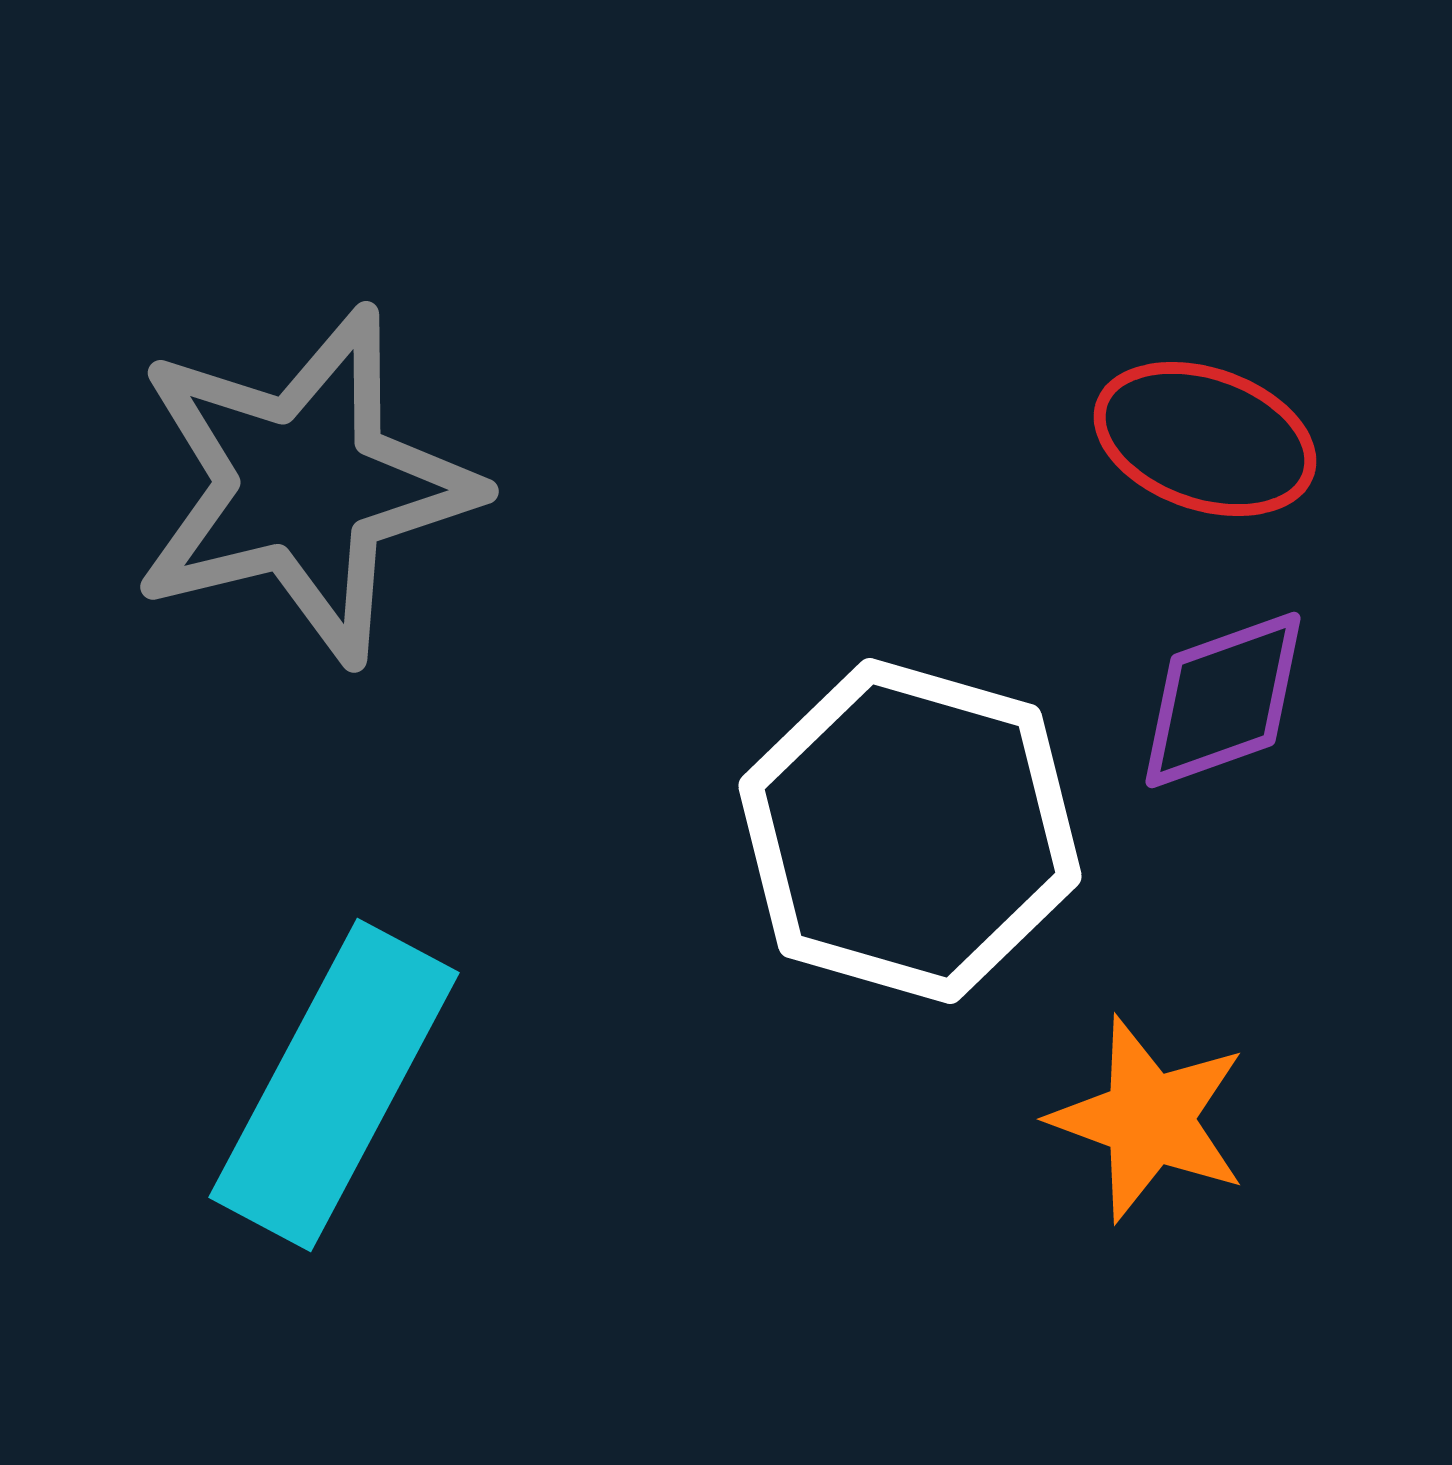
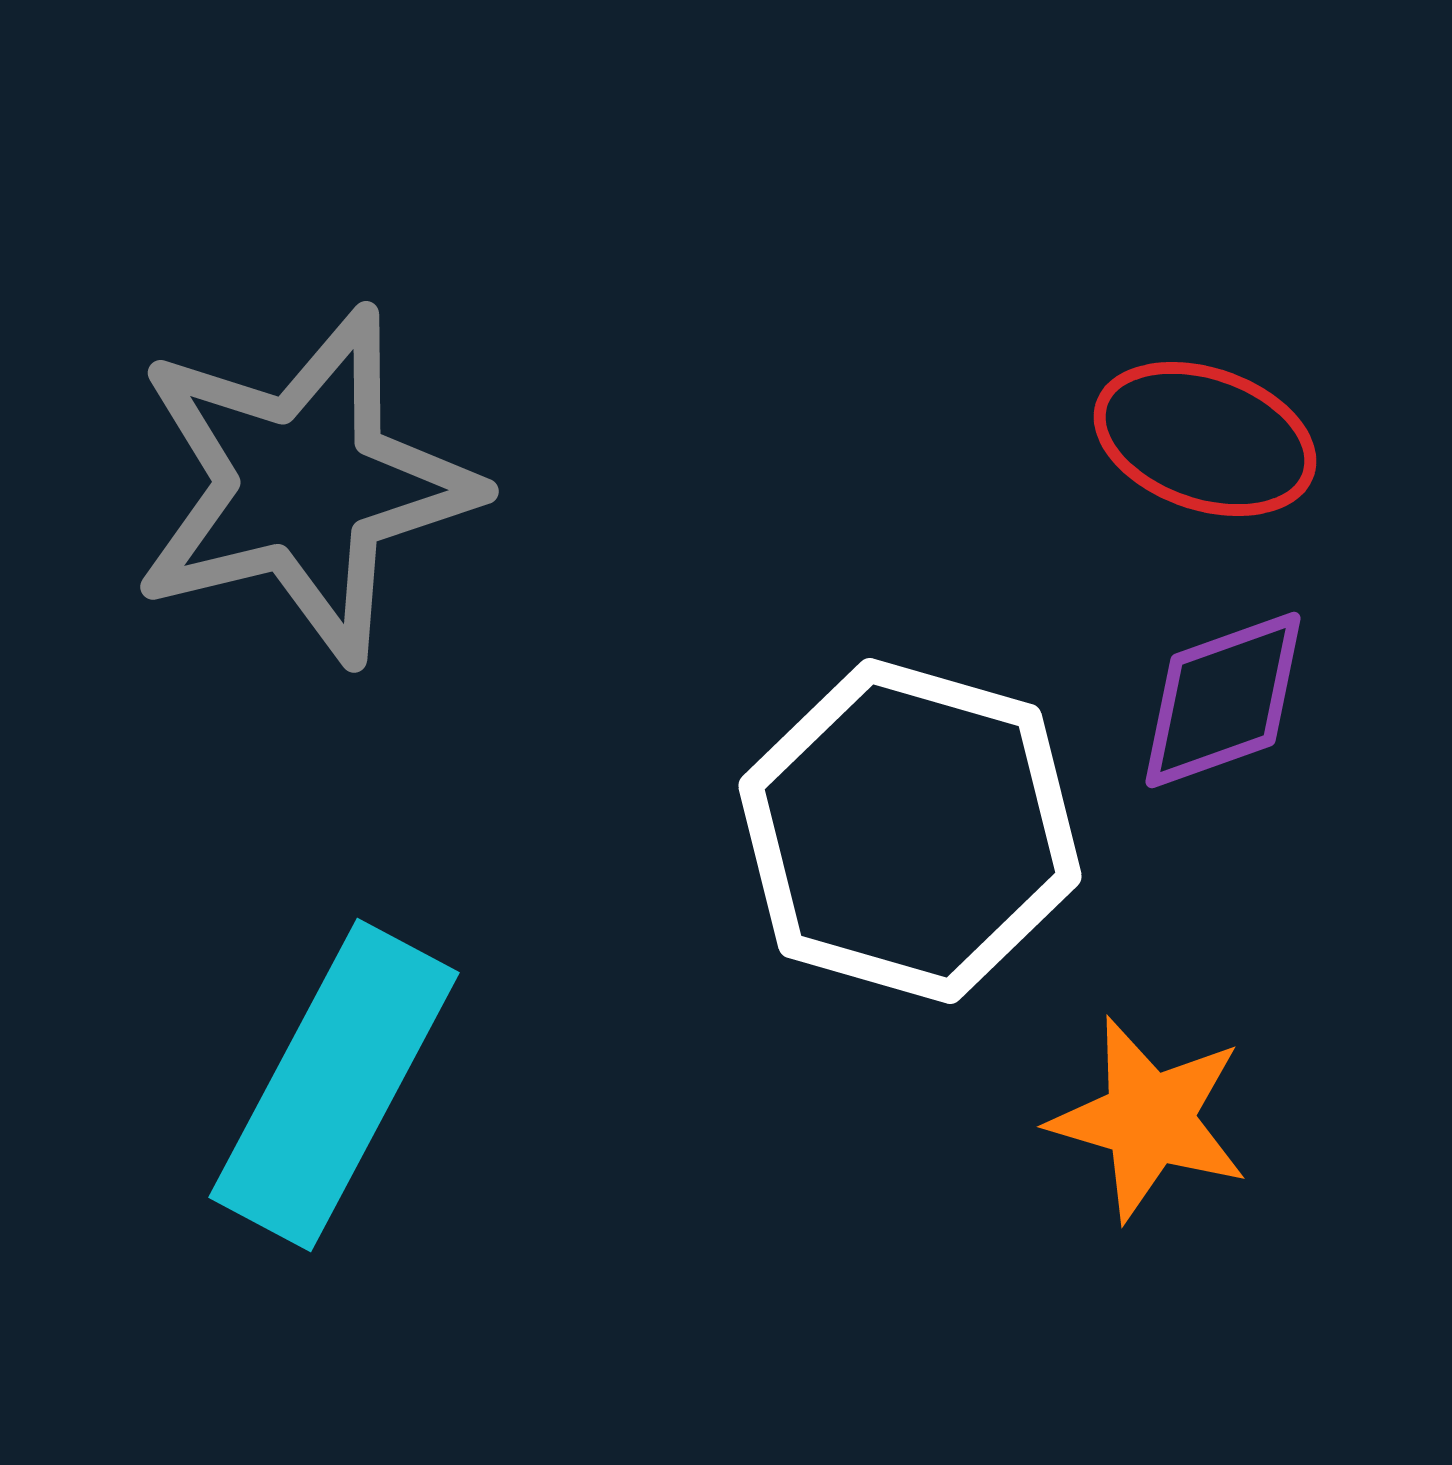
orange star: rotated 4 degrees counterclockwise
